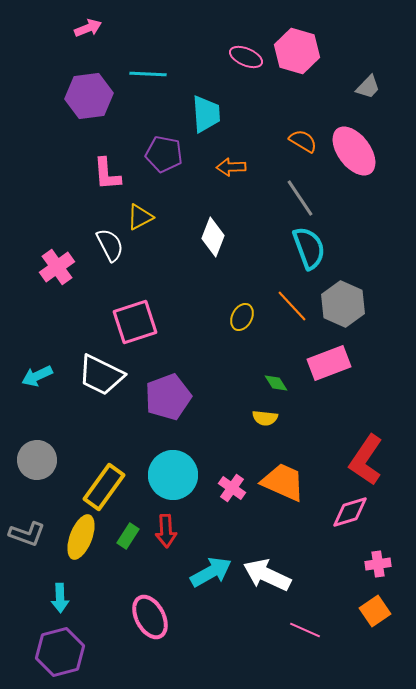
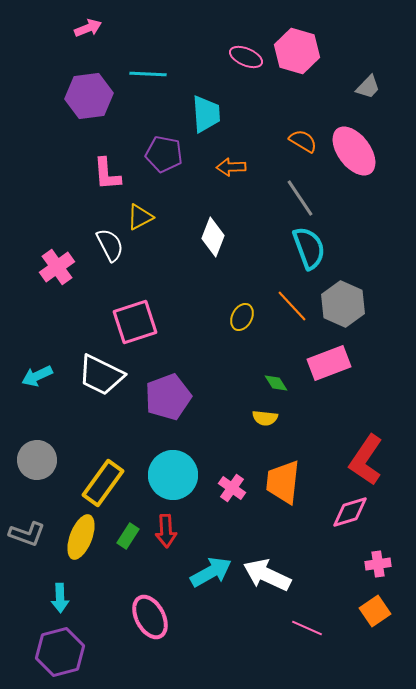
orange trapezoid at (283, 482): rotated 108 degrees counterclockwise
yellow rectangle at (104, 487): moved 1 px left, 4 px up
pink line at (305, 630): moved 2 px right, 2 px up
